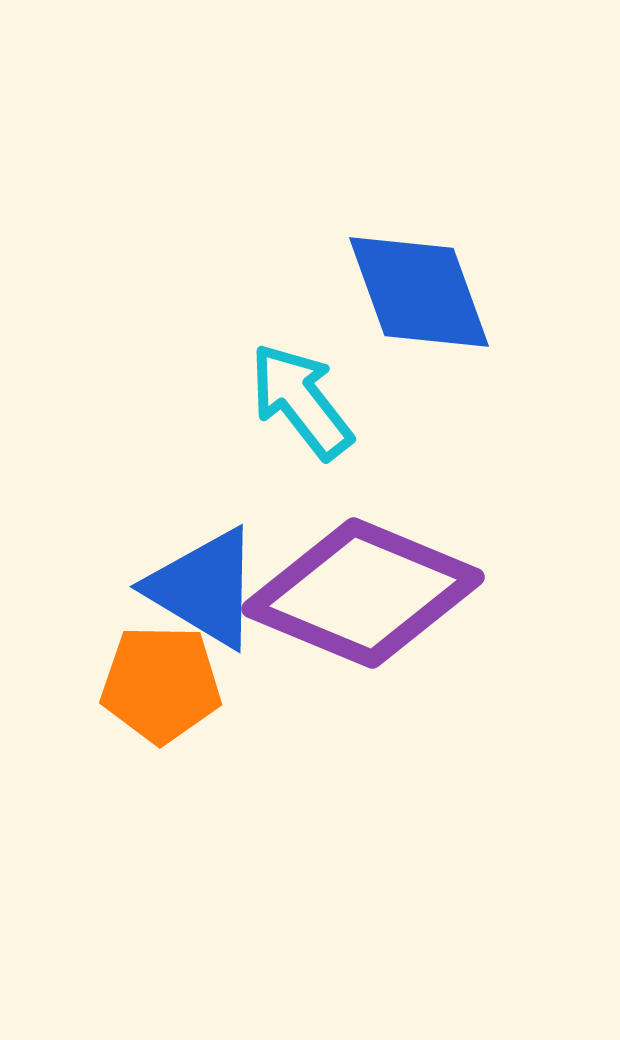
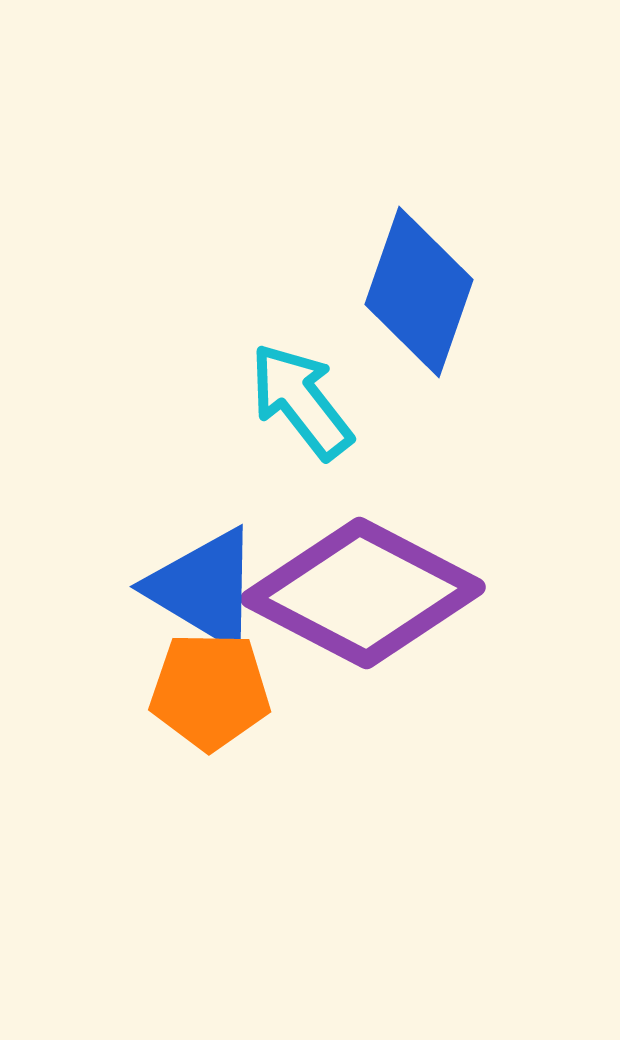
blue diamond: rotated 39 degrees clockwise
purple diamond: rotated 5 degrees clockwise
orange pentagon: moved 49 px right, 7 px down
